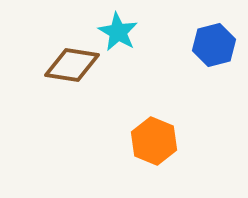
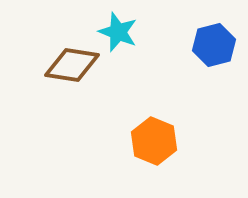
cyan star: rotated 9 degrees counterclockwise
